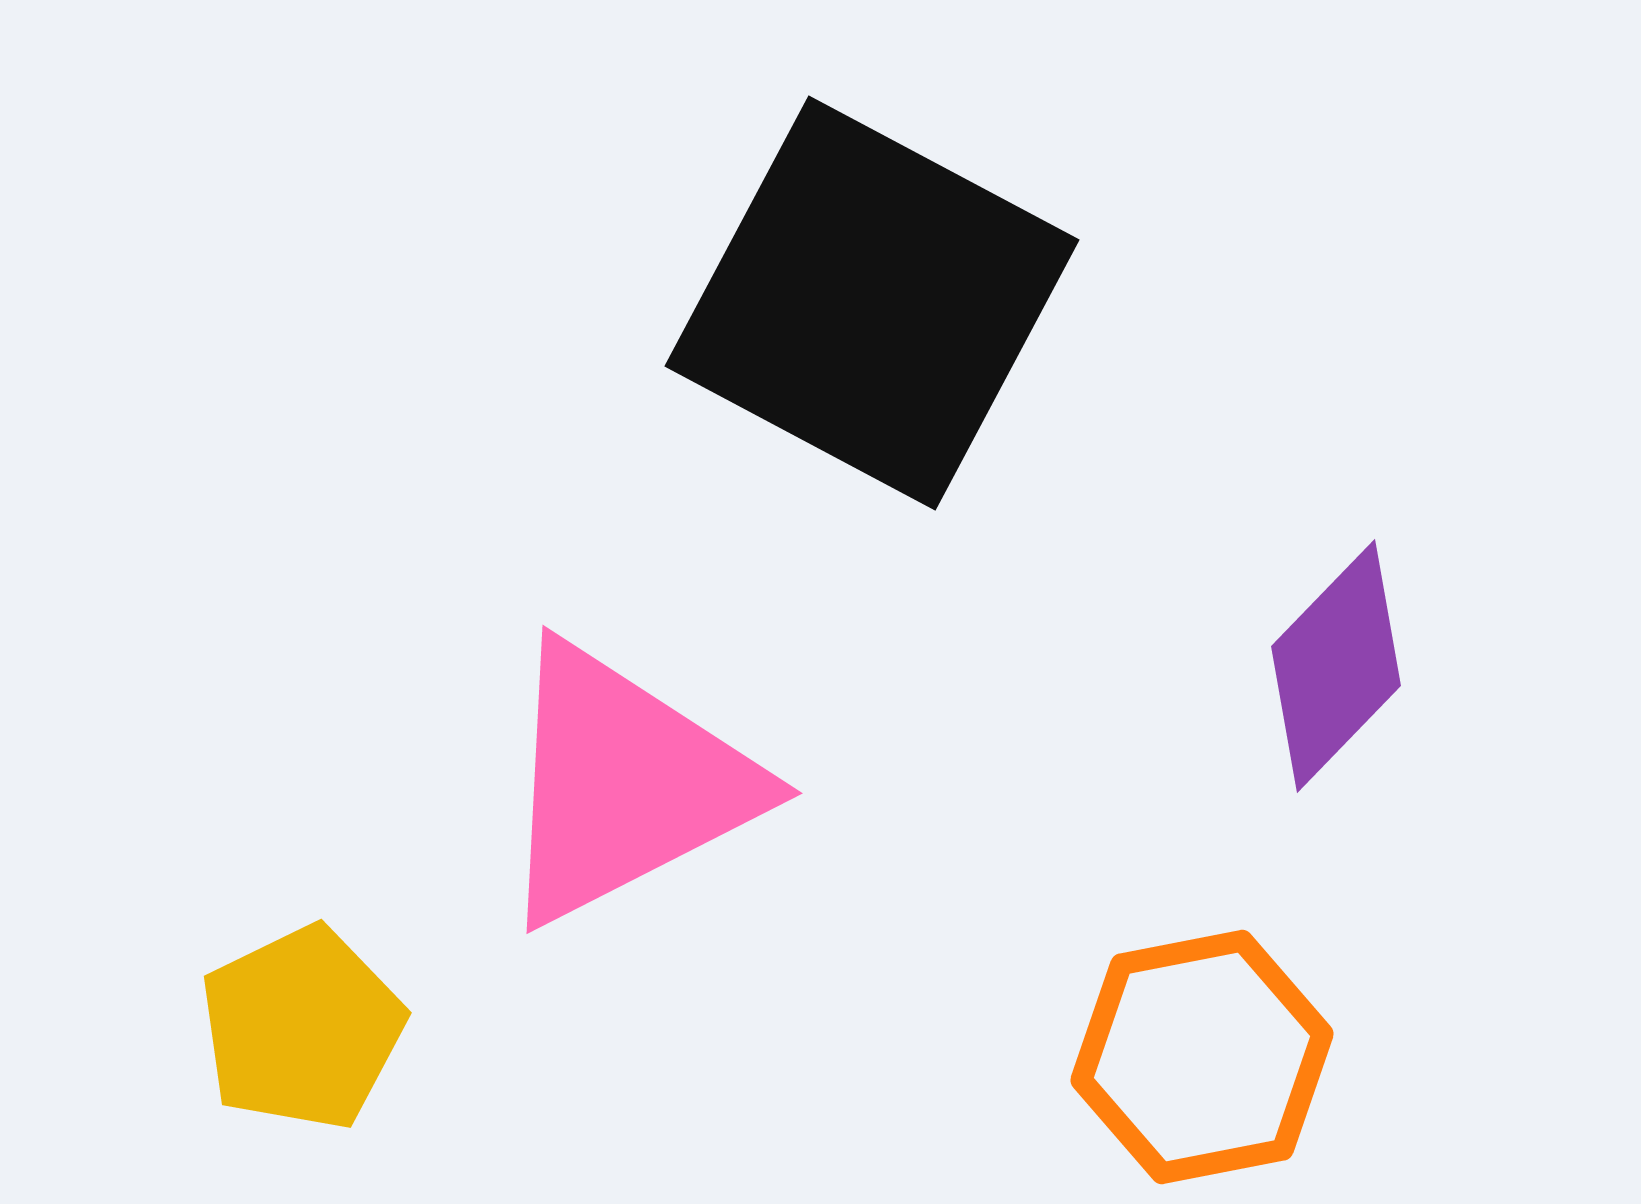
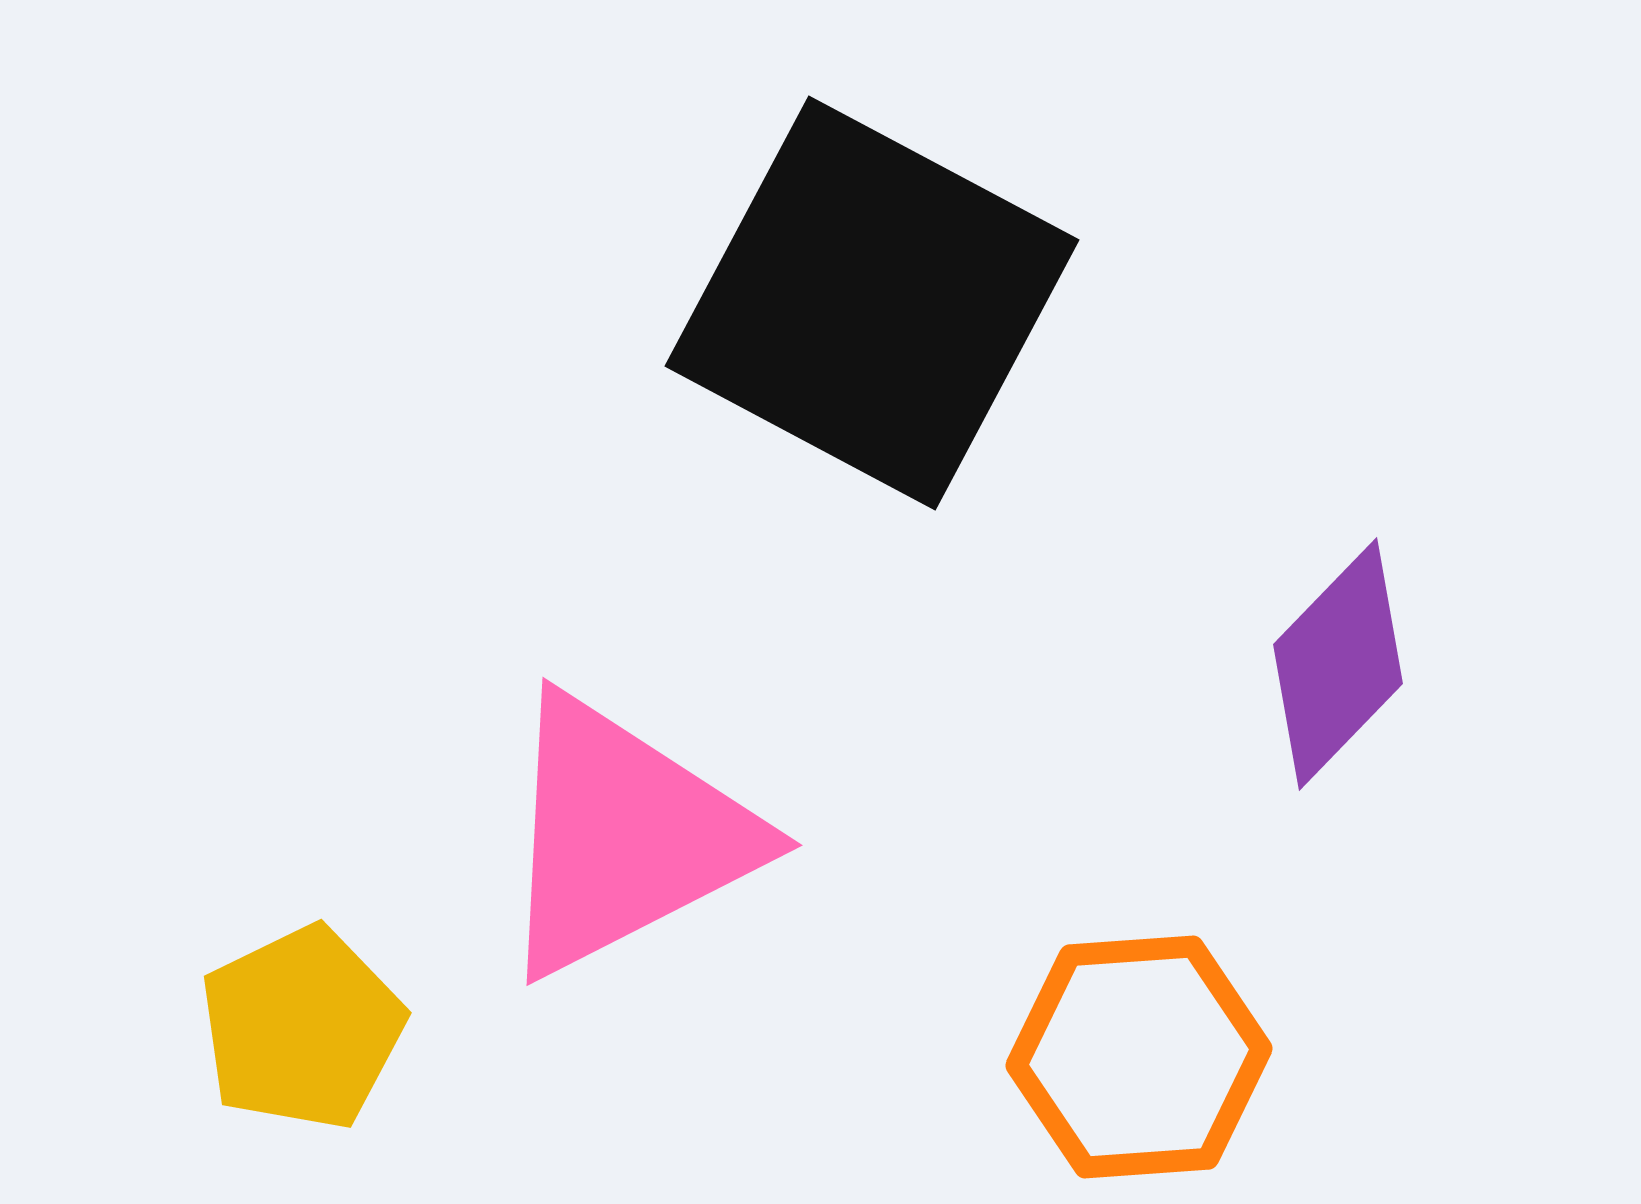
purple diamond: moved 2 px right, 2 px up
pink triangle: moved 52 px down
orange hexagon: moved 63 px left; rotated 7 degrees clockwise
